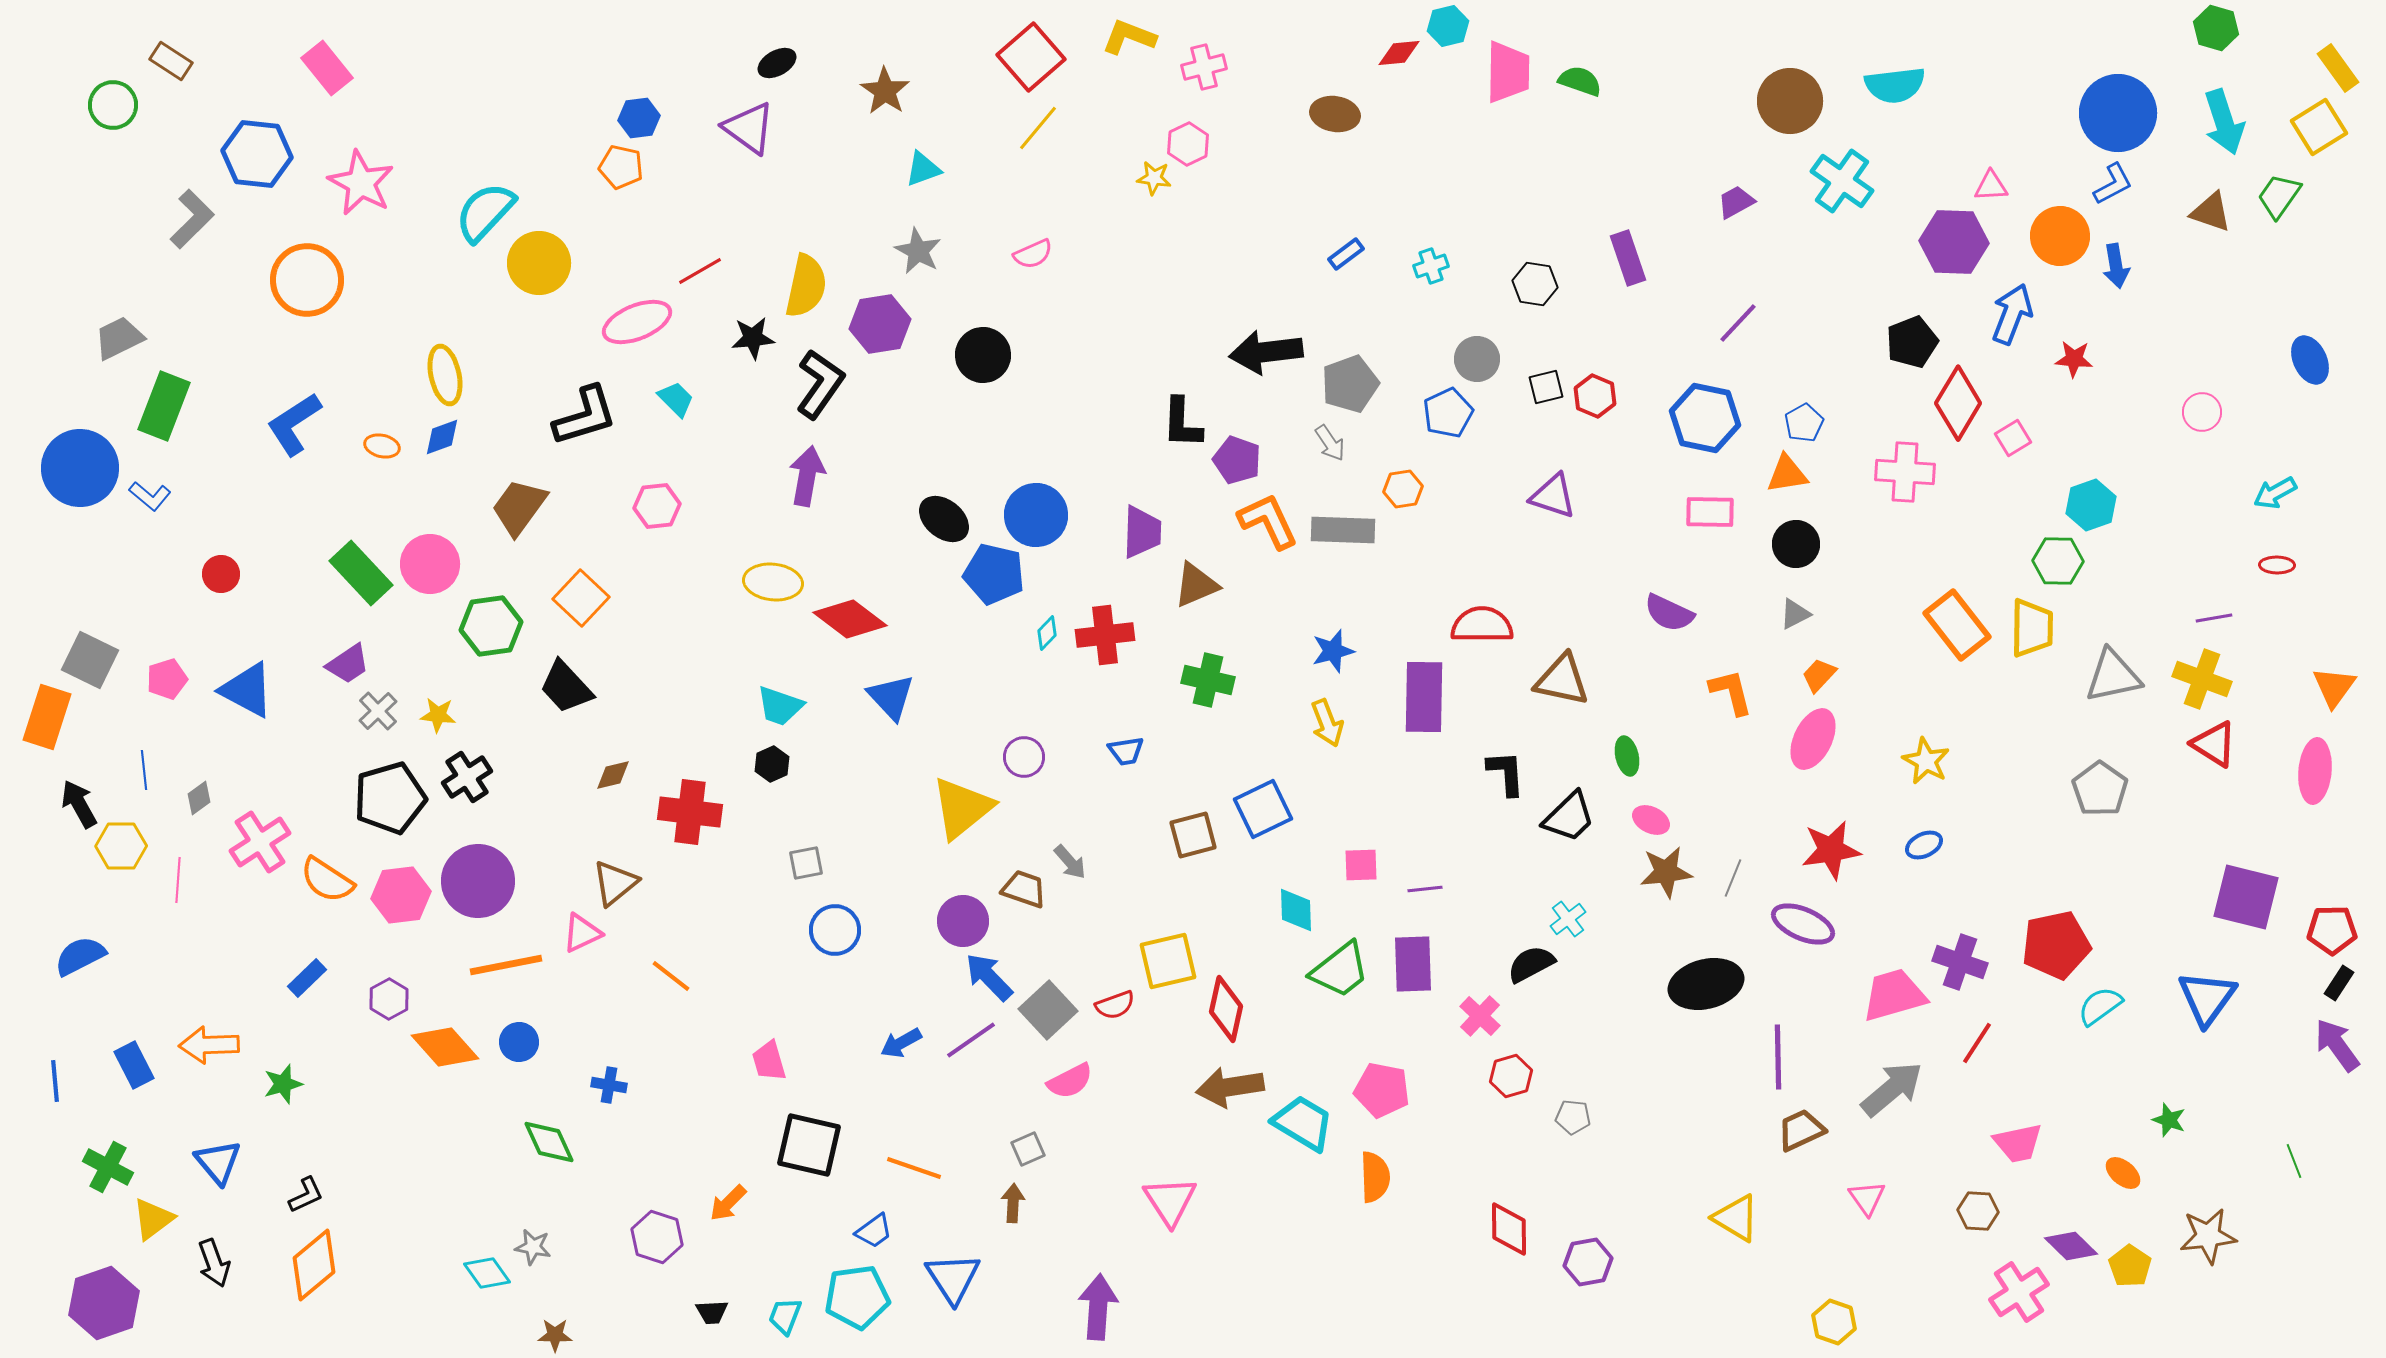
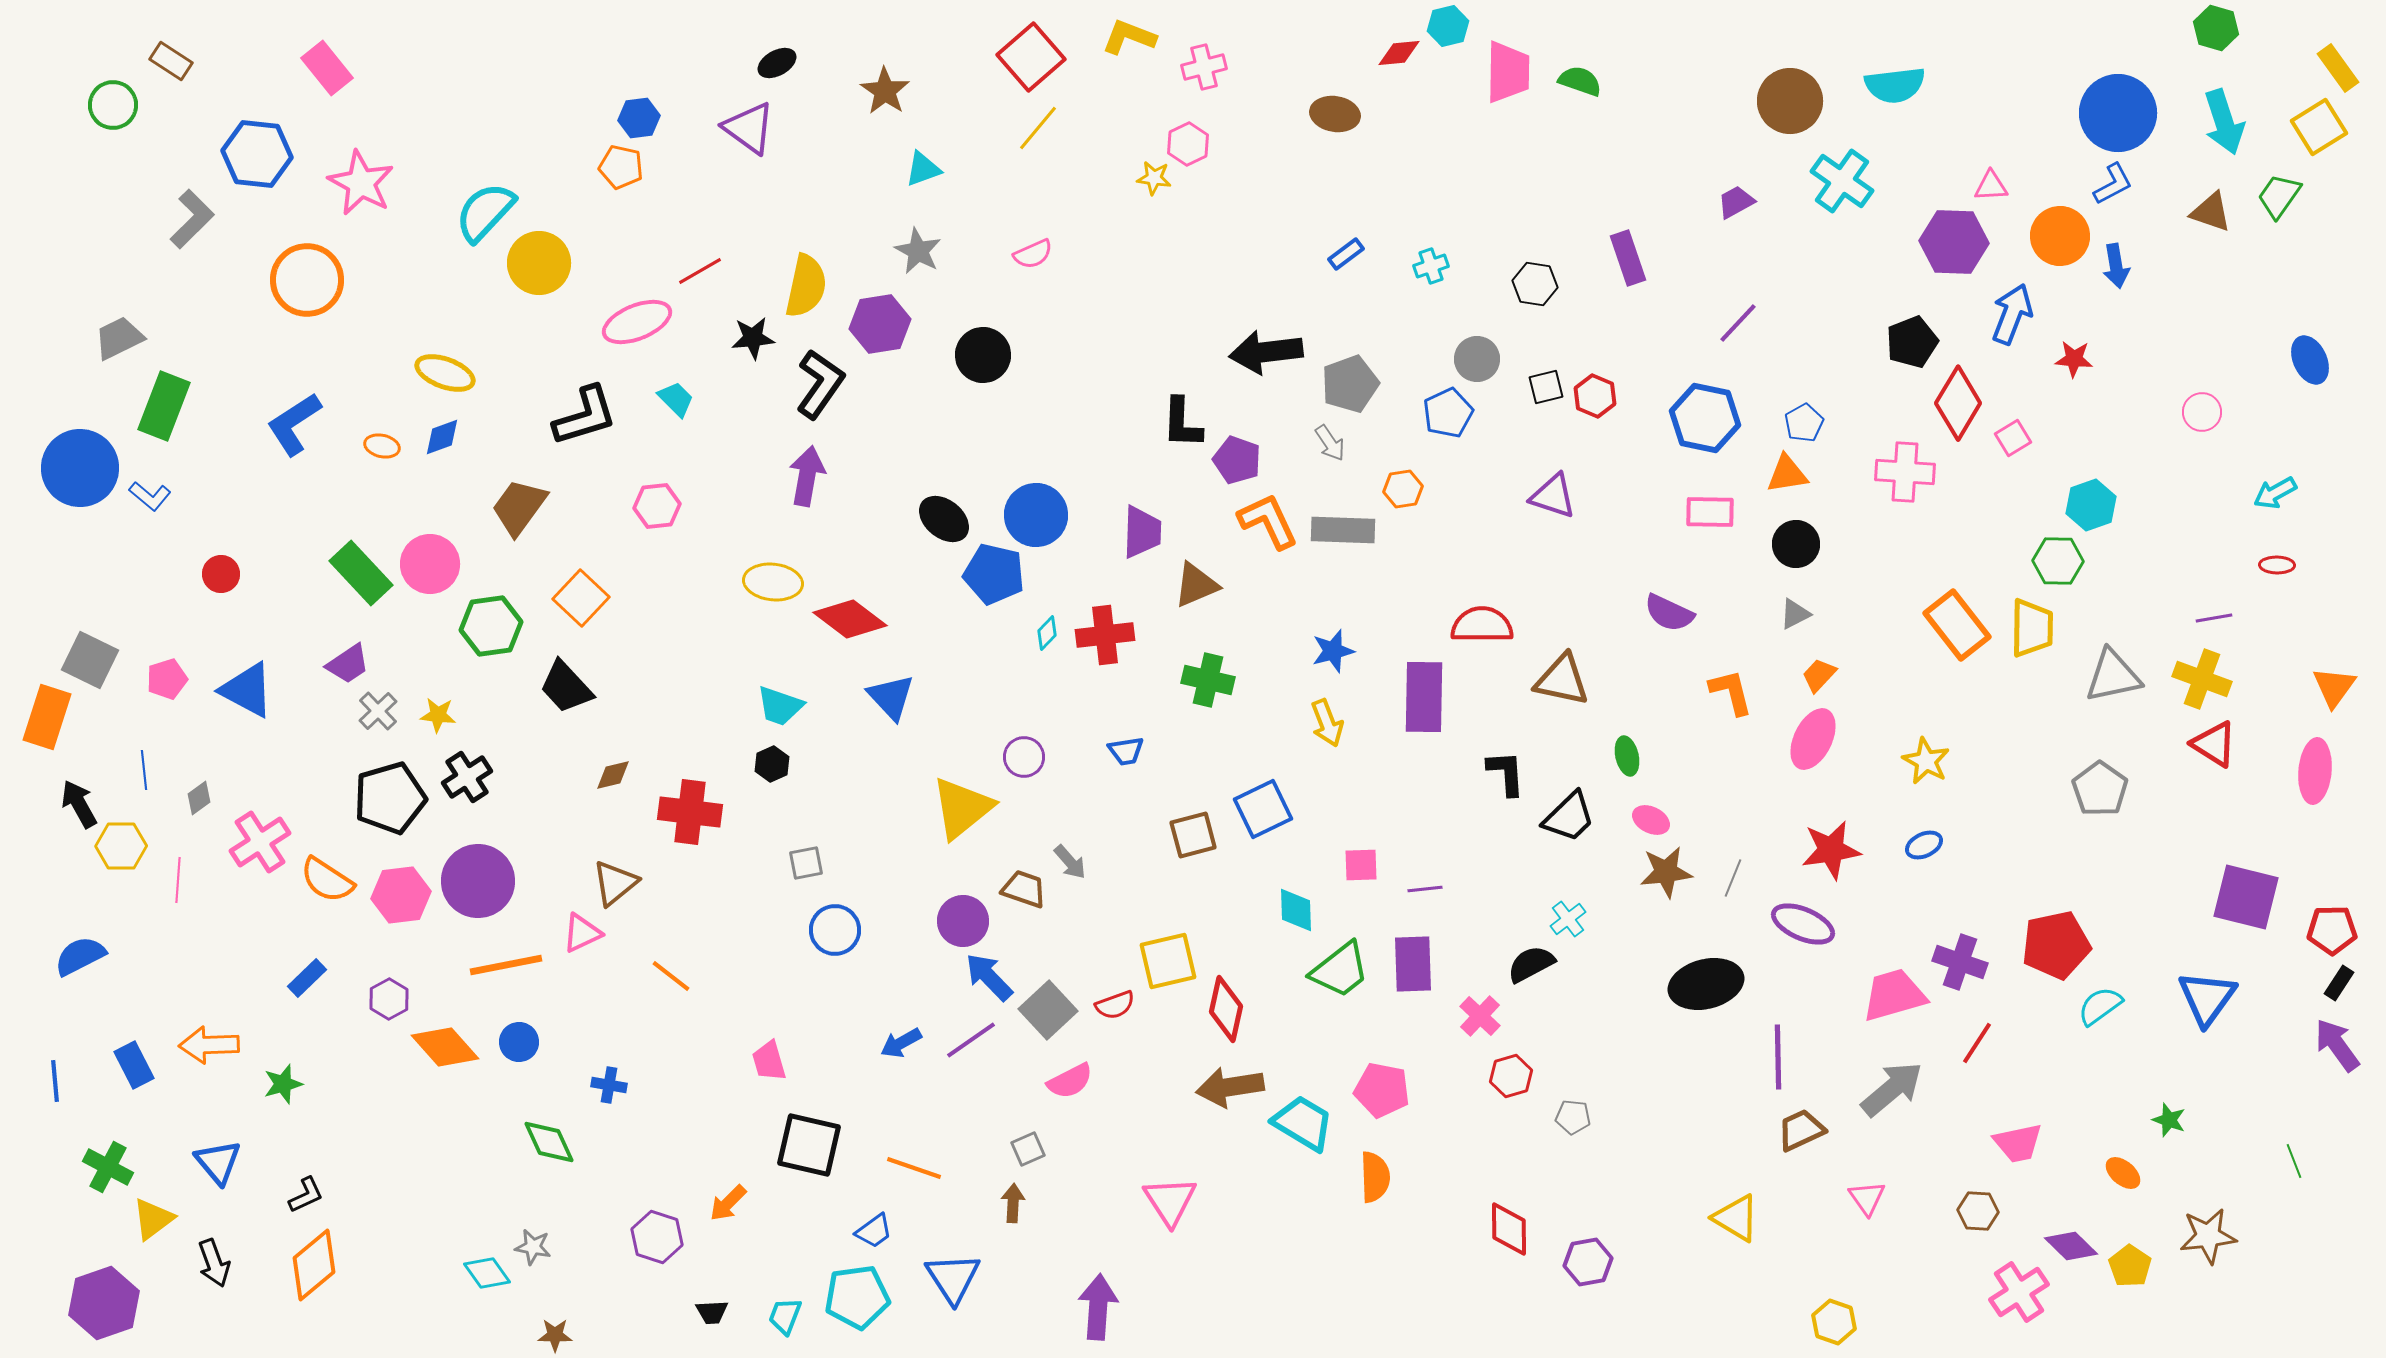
yellow ellipse at (445, 375): moved 2 px up; rotated 58 degrees counterclockwise
